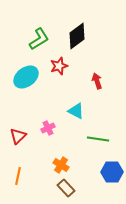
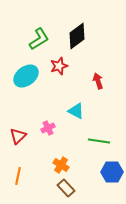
cyan ellipse: moved 1 px up
red arrow: moved 1 px right
green line: moved 1 px right, 2 px down
